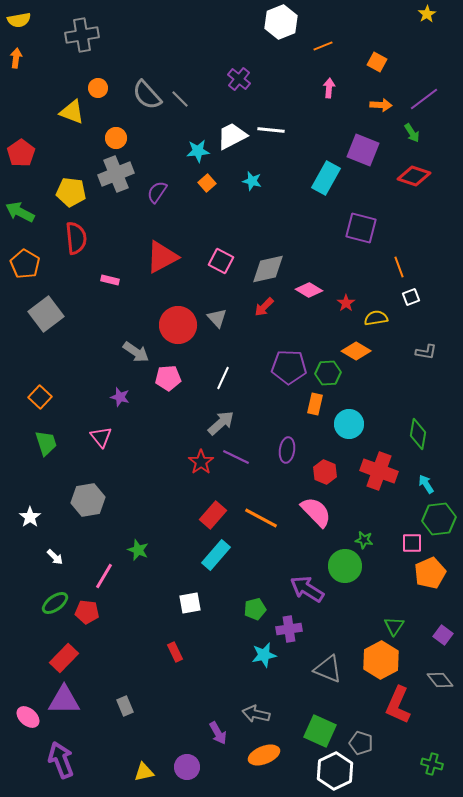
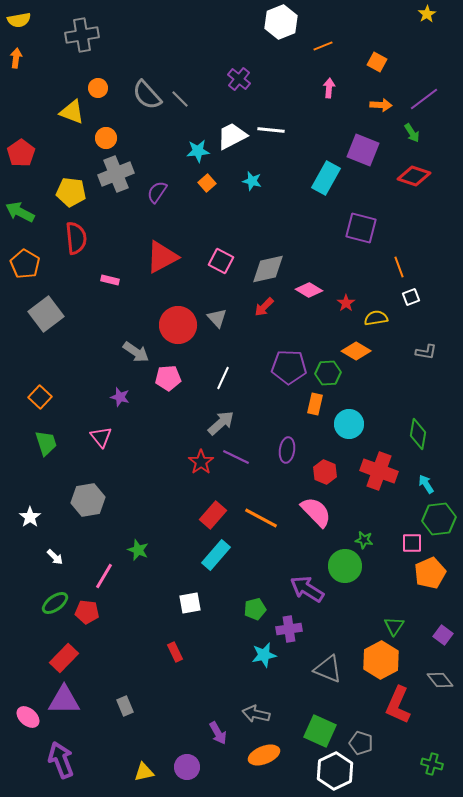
orange circle at (116, 138): moved 10 px left
